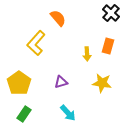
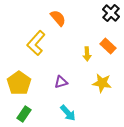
orange rectangle: rotated 63 degrees counterclockwise
